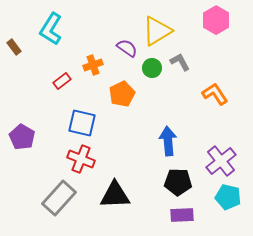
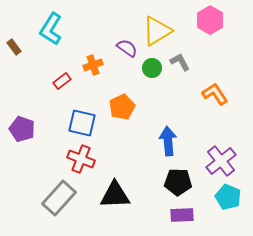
pink hexagon: moved 6 px left
orange pentagon: moved 13 px down
purple pentagon: moved 8 px up; rotated 10 degrees counterclockwise
cyan pentagon: rotated 10 degrees clockwise
